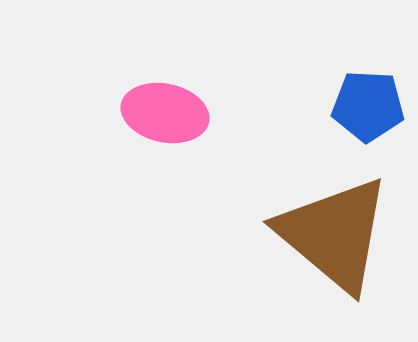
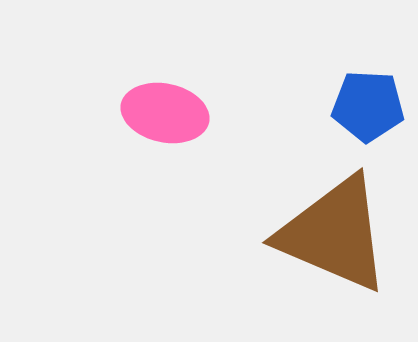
brown triangle: rotated 17 degrees counterclockwise
